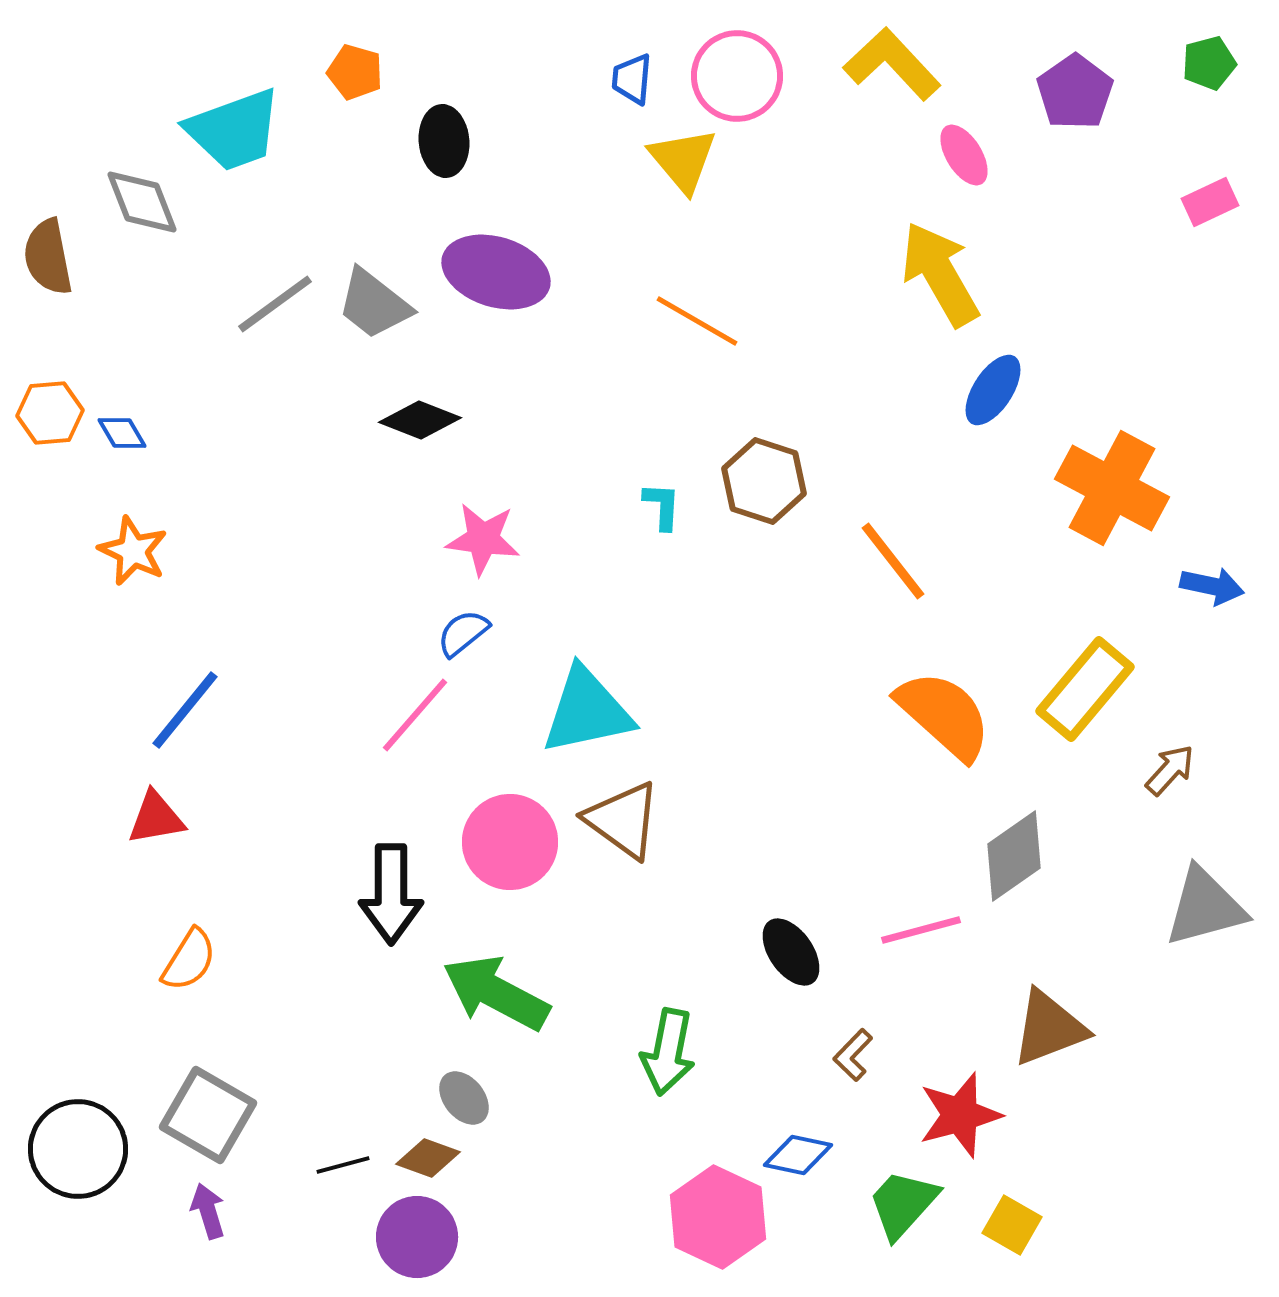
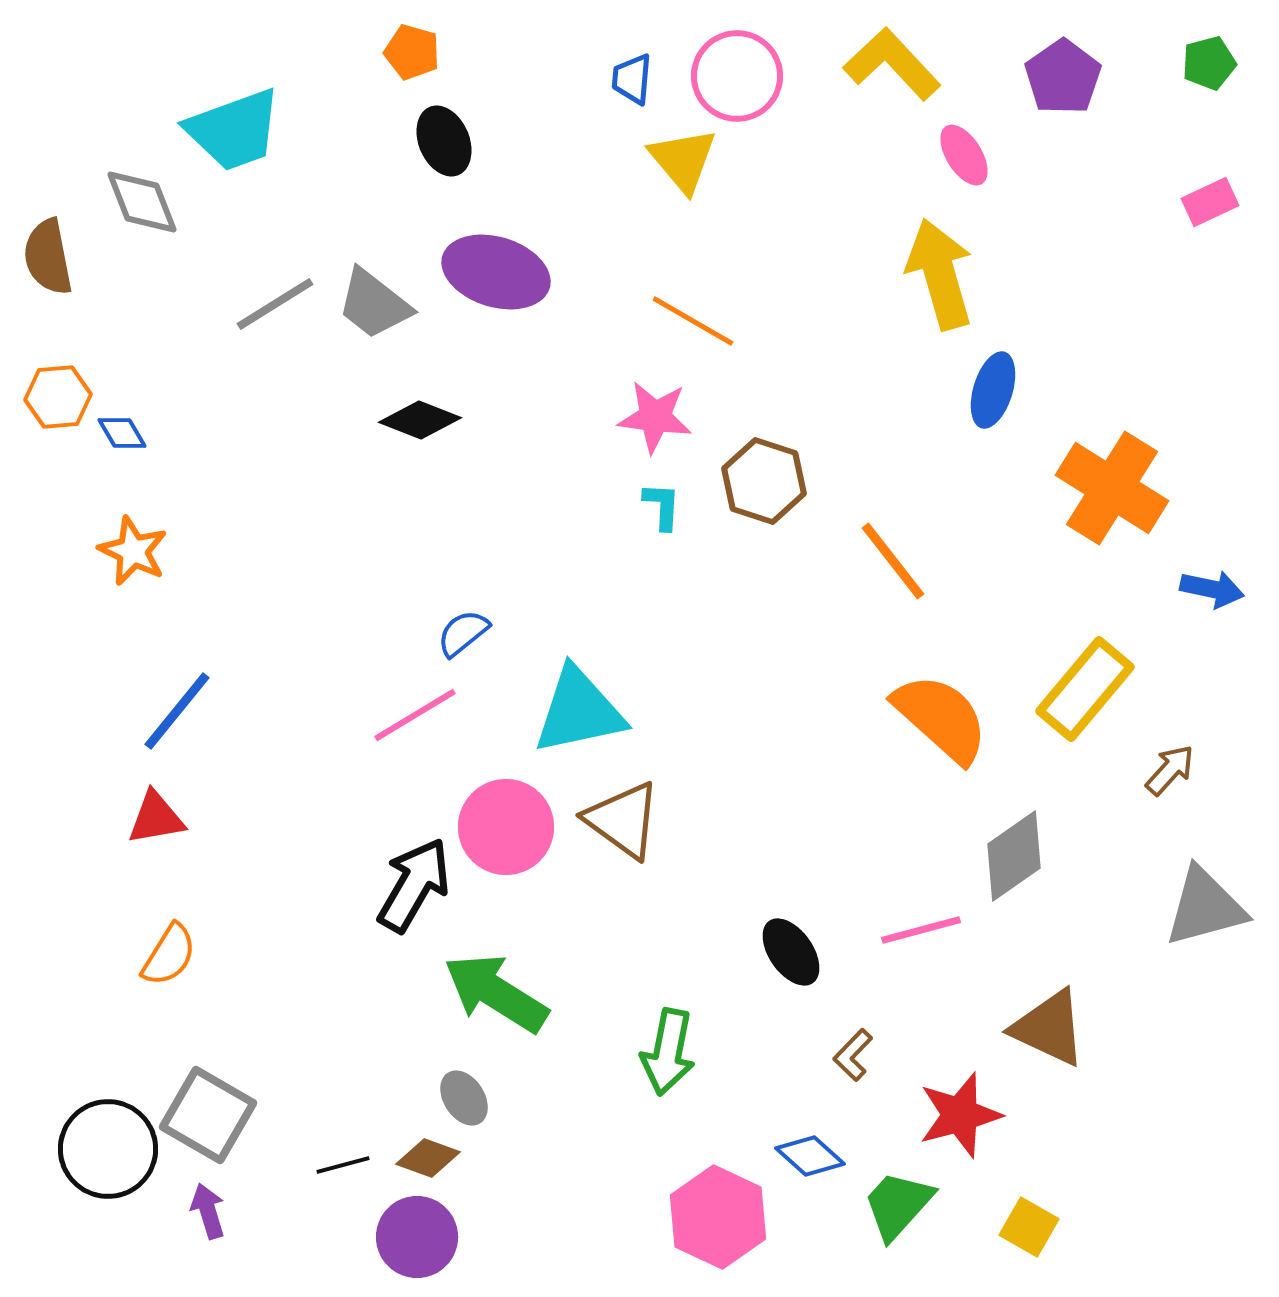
orange pentagon at (355, 72): moved 57 px right, 20 px up
purple pentagon at (1075, 92): moved 12 px left, 15 px up
black ellipse at (444, 141): rotated 18 degrees counterclockwise
yellow arrow at (940, 274): rotated 14 degrees clockwise
gray line at (275, 304): rotated 4 degrees clockwise
orange line at (697, 321): moved 4 px left
blue ellipse at (993, 390): rotated 16 degrees counterclockwise
orange hexagon at (50, 413): moved 8 px right, 16 px up
orange cross at (1112, 488): rotated 4 degrees clockwise
pink star at (483, 539): moved 172 px right, 122 px up
blue arrow at (1212, 586): moved 3 px down
blue line at (185, 710): moved 8 px left, 1 px down
cyan triangle at (587, 711): moved 8 px left
pink line at (415, 715): rotated 18 degrees clockwise
orange semicircle at (944, 715): moved 3 px left, 3 px down
pink circle at (510, 842): moved 4 px left, 15 px up
black arrow at (391, 894): moved 23 px right, 9 px up; rotated 150 degrees counterclockwise
orange semicircle at (189, 960): moved 20 px left, 5 px up
green arrow at (496, 993): rotated 4 degrees clockwise
brown triangle at (1049, 1028): rotated 46 degrees clockwise
gray ellipse at (464, 1098): rotated 6 degrees clockwise
black circle at (78, 1149): moved 30 px right
blue diamond at (798, 1155): moved 12 px right, 1 px down; rotated 30 degrees clockwise
green trapezoid at (903, 1204): moved 5 px left, 1 px down
yellow square at (1012, 1225): moved 17 px right, 2 px down
